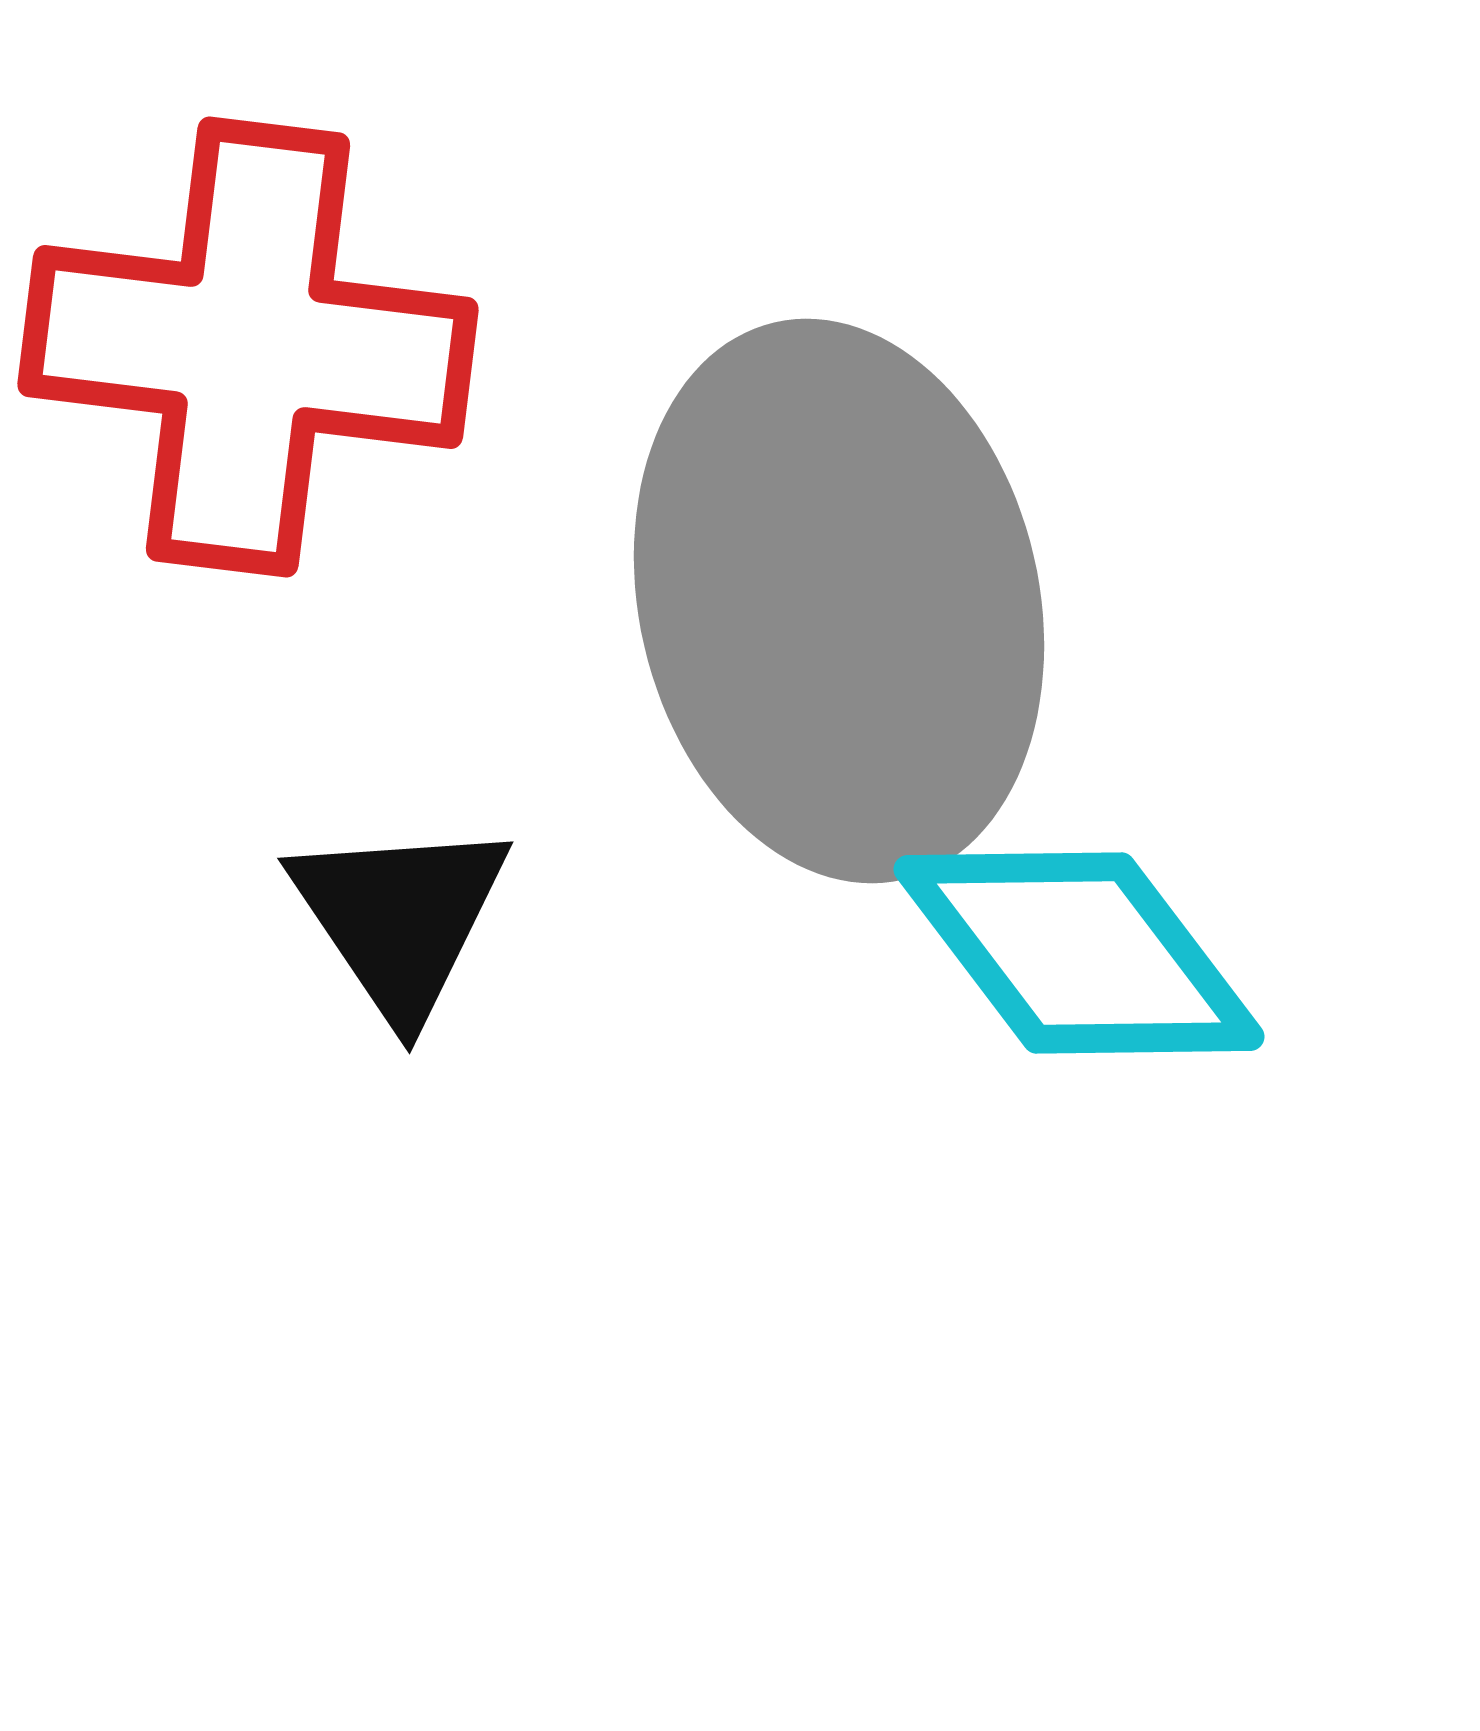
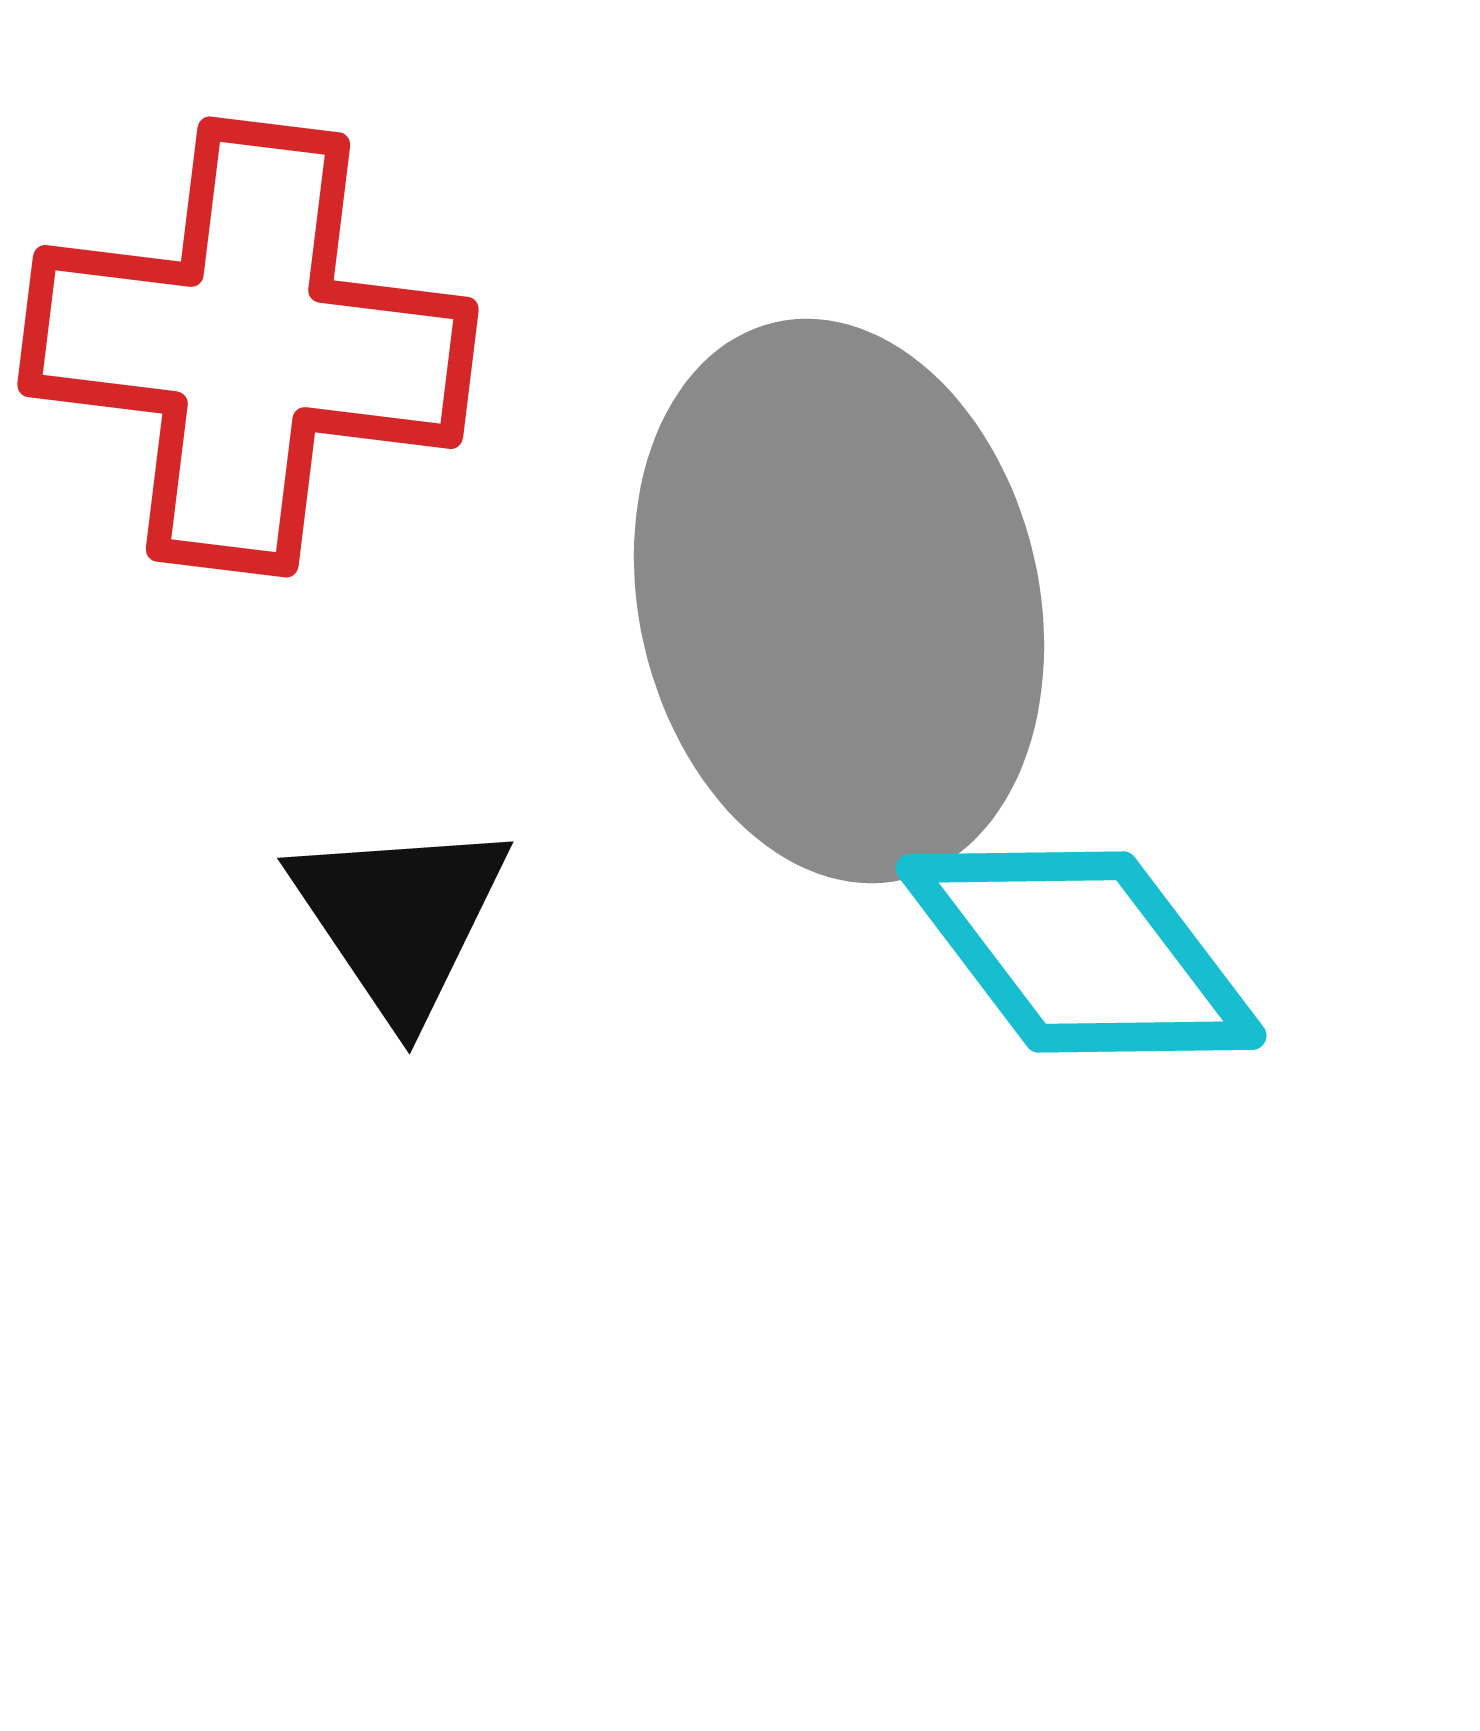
cyan diamond: moved 2 px right, 1 px up
